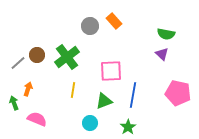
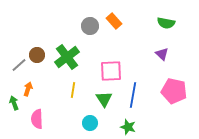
green semicircle: moved 11 px up
gray line: moved 1 px right, 2 px down
pink pentagon: moved 4 px left, 2 px up
green triangle: moved 2 px up; rotated 42 degrees counterclockwise
pink semicircle: rotated 114 degrees counterclockwise
green star: rotated 21 degrees counterclockwise
